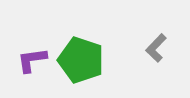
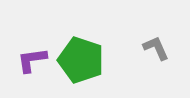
gray L-shape: rotated 112 degrees clockwise
